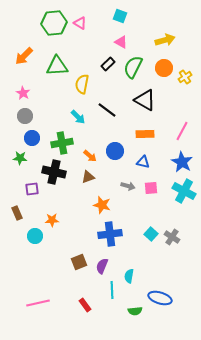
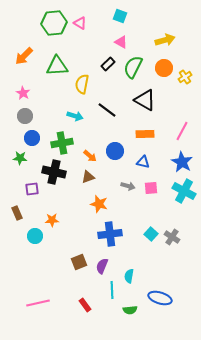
cyan arrow at (78, 117): moved 3 px left, 1 px up; rotated 28 degrees counterclockwise
orange star at (102, 205): moved 3 px left, 1 px up
green semicircle at (135, 311): moved 5 px left, 1 px up
